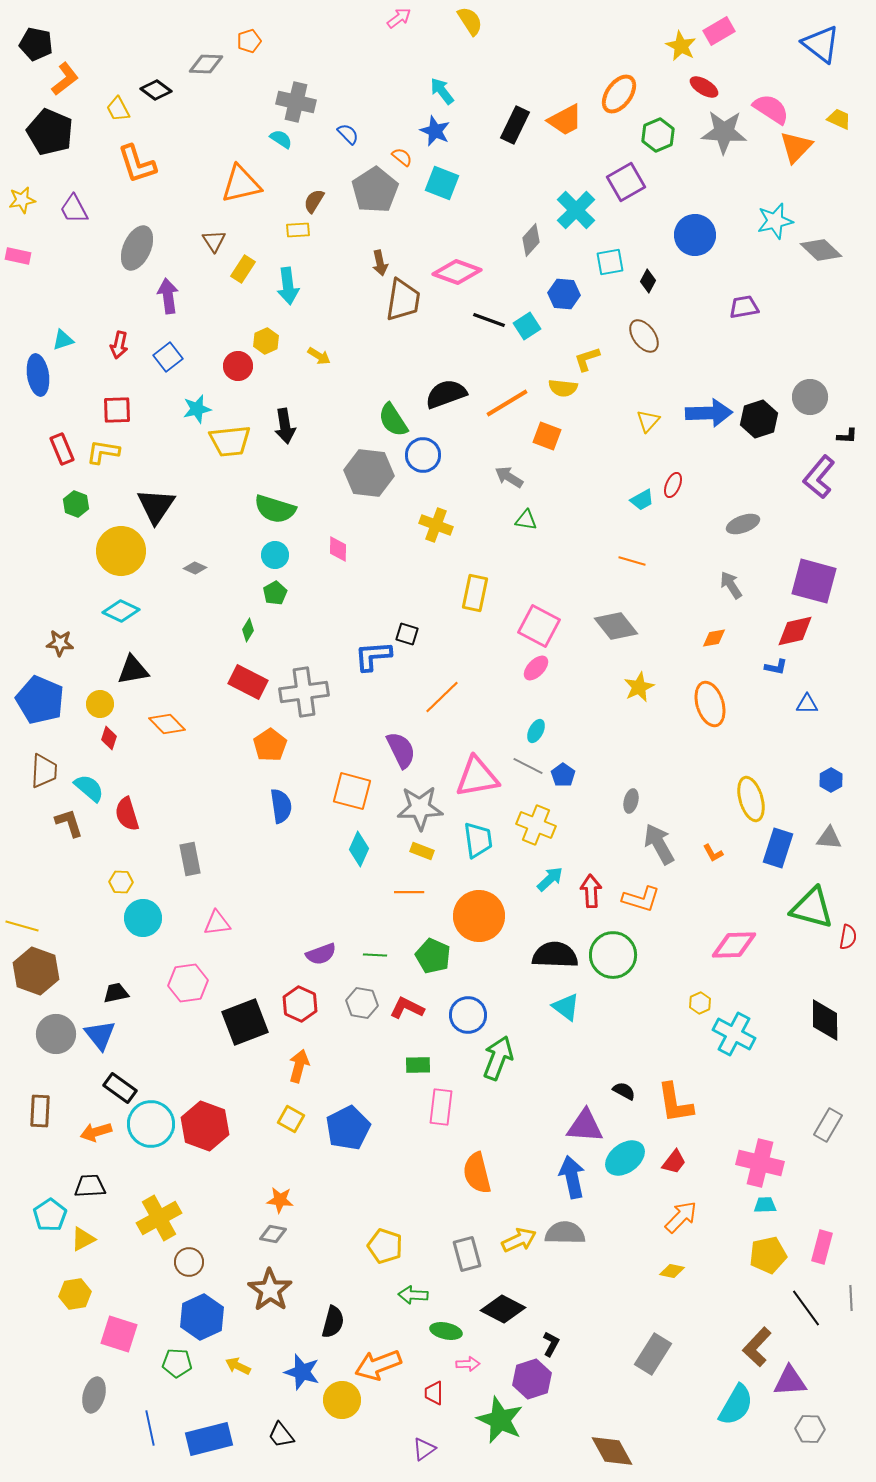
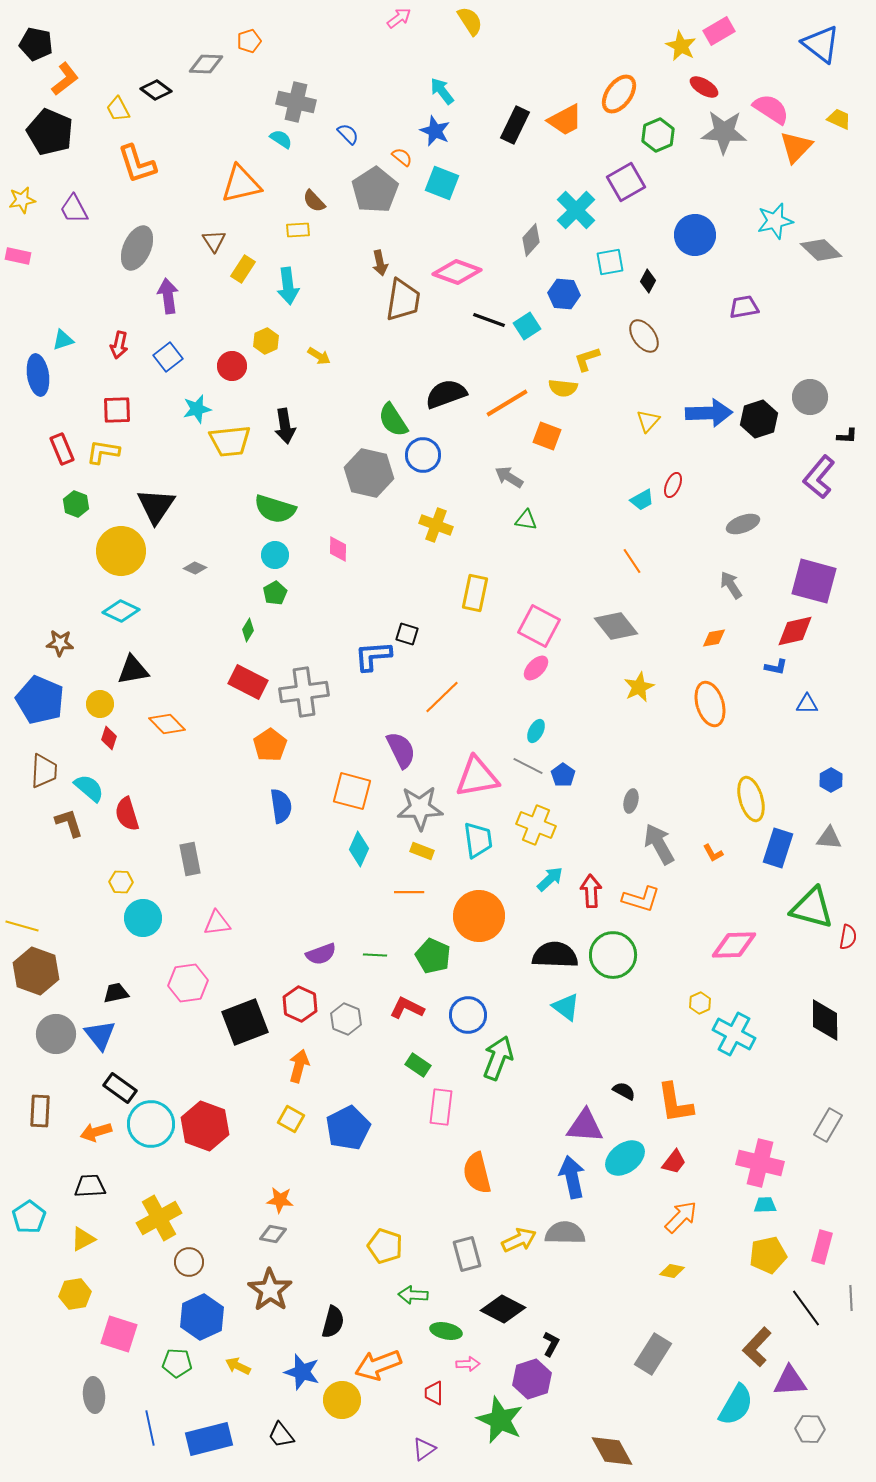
brown semicircle at (314, 201): rotated 75 degrees counterclockwise
red circle at (238, 366): moved 6 px left
gray hexagon at (369, 473): rotated 6 degrees clockwise
orange line at (632, 561): rotated 40 degrees clockwise
gray hexagon at (362, 1003): moved 16 px left, 16 px down; rotated 12 degrees clockwise
green rectangle at (418, 1065): rotated 35 degrees clockwise
cyan pentagon at (50, 1215): moved 21 px left, 2 px down
gray ellipse at (94, 1395): rotated 20 degrees counterclockwise
